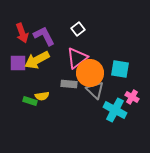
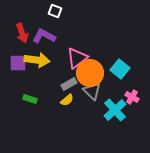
white square: moved 23 px left, 18 px up; rotated 32 degrees counterclockwise
purple L-shape: rotated 35 degrees counterclockwise
yellow arrow: rotated 145 degrees counterclockwise
cyan square: rotated 30 degrees clockwise
gray rectangle: rotated 35 degrees counterclockwise
gray triangle: moved 3 px left, 1 px down
yellow semicircle: moved 25 px right, 4 px down; rotated 32 degrees counterclockwise
green rectangle: moved 2 px up
cyan cross: rotated 20 degrees clockwise
